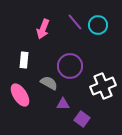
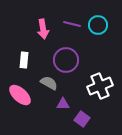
purple line: moved 3 px left, 2 px down; rotated 36 degrees counterclockwise
pink arrow: rotated 30 degrees counterclockwise
purple circle: moved 4 px left, 6 px up
white cross: moved 3 px left
pink ellipse: rotated 15 degrees counterclockwise
